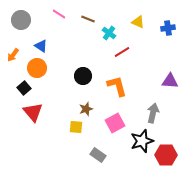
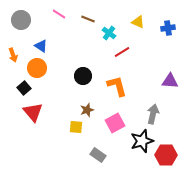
orange arrow: rotated 56 degrees counterclockwise
brown star: moved 1 px right, 1 px down
gray arrow: moved 1 px down
